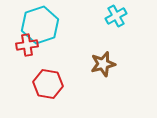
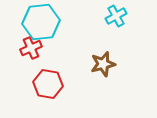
cyan hexagon: moved 1 px right, 3 px up; rotated 12 degrees clockwise
red cross: moved 4 px right, 3 px down; rotated 15 degrees counterclockwise
